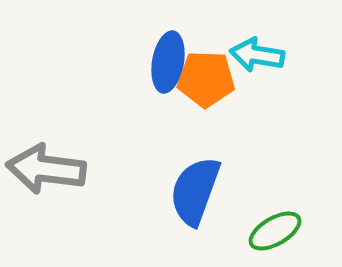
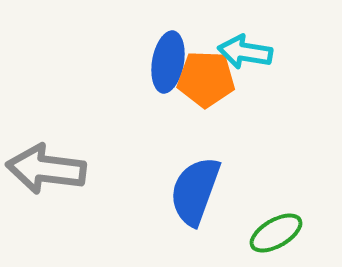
cyan arrow: moved 12 px left, 3 px up
green ellipse: moved 1 px right, 2 px down
